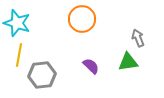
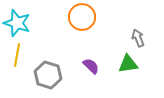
orange circle: moved 2 px up
yellow line: moved 2 px left
green triangle: moved 2 px down
gray hexagon: moved 6 px right; rotated 24 degrees clockwise
